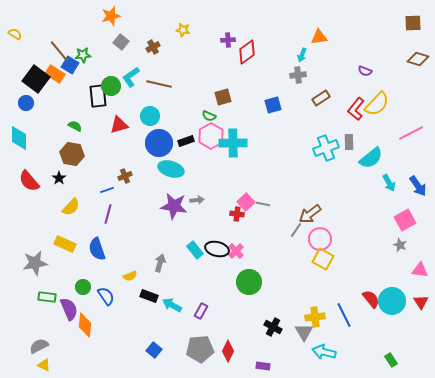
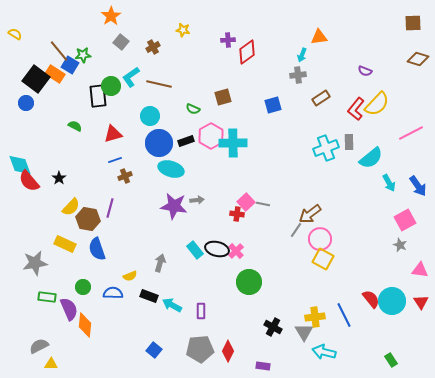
orange star at (111, 16): rotated 18 degrees counterclockwise
green semicircle at (209, 116): moved 16 px left, 7 px up
red triangle at (119, 125): moved 6 px left, 9 px down
cyan diamond at (19, 138): moved 1 px right, 27 px down; rotated 20 degrees counterclockwise
brown hexagon at (72, 154): moved 16 px right, 65 px down
blue line at (107, 190): moved 8 px right, 30 px up
purple line at (108, 214): moved 2 px right, 6 px up
blue semicircle at (106, 296): moved 7 px right, 3 px up; rotated 54 degrees counterclockwise
purple rectangle at (201, 311): rotated 28 degrees counterclockwise
yellow triangle at (44, 365): moved 7 px right, 1 px up; rotated 24 degrees counterclockwise
